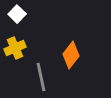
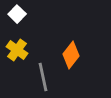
yellow cross: moved 2 px right, 2 px down; rotated 30 degrees counterclockwise
gray line: moved 2 px right
